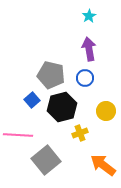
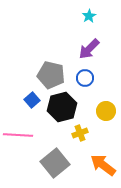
purple arrow: rotated 125 degrees counterclockwise
gray square: moved 9 px right, 3 px down
